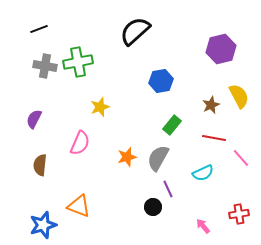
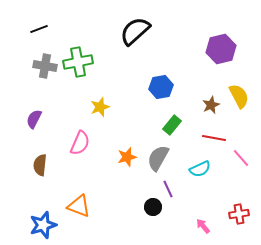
blue hexagon: moved 6 px down
cyan semicircle: moved 3 px left, 4 px up
